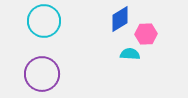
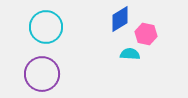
cyan circle: moved 2 px right, 6 px down
pink hexagon: rotated 15 degrees clockwise
